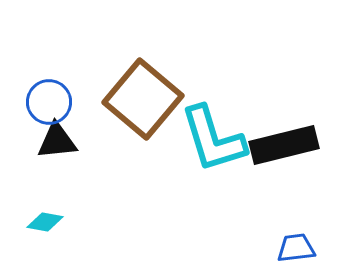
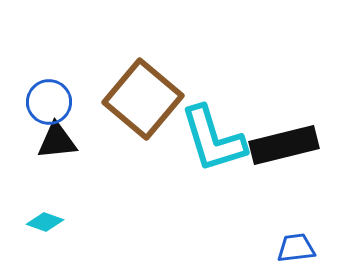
cyan diamond: rotated 9 degrees clockwise
